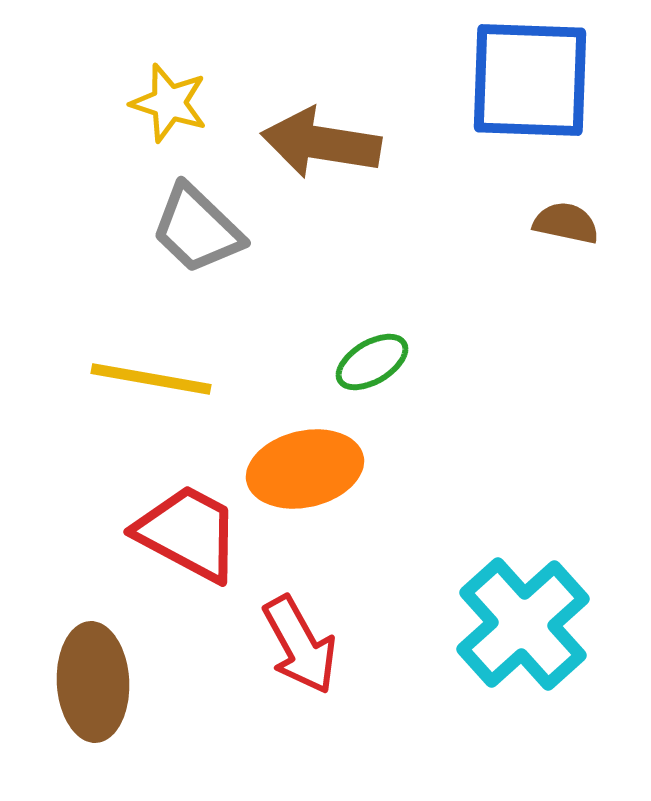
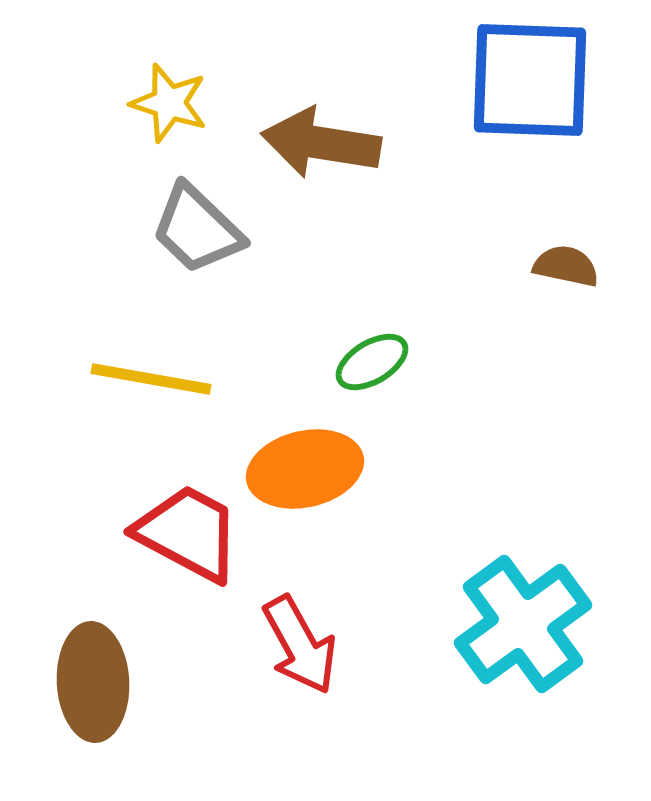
brown semicircle: moved 43 px down
cyan cross: rotated 6 degrees clockwise
